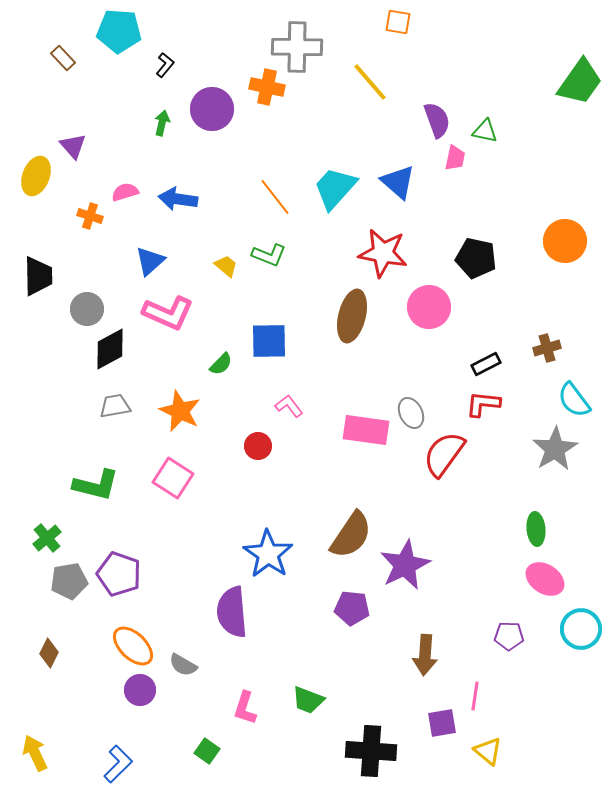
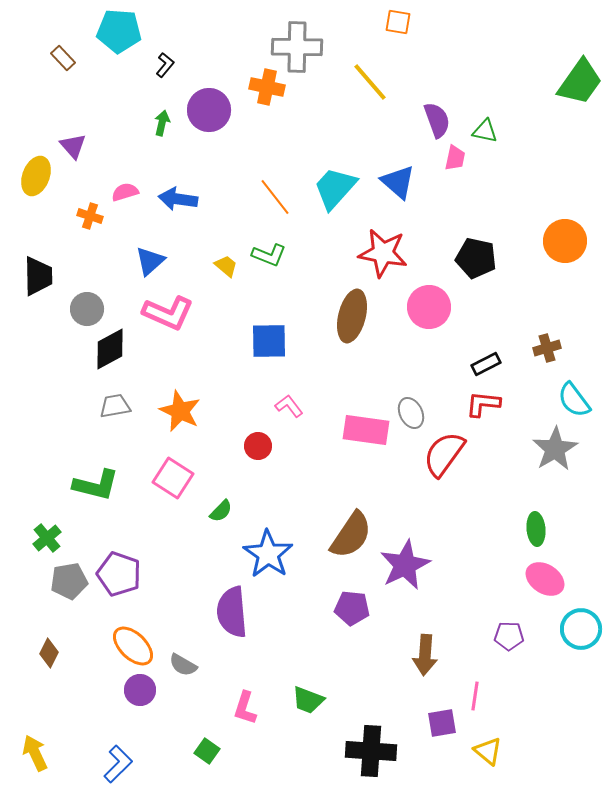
purple circle at (212, 109): moved 3 px left, 1 px down
green semicircle at (221, 364): moved 147 px down
